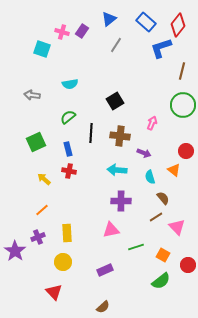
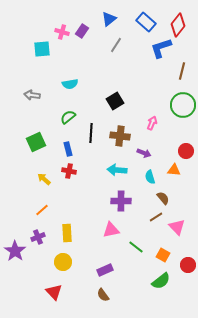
cyan square at (42, 49): rotated 24 degrees counterclockwise
orange triangle at (174, 170): rotated 32 degrees counterclockwise
green line at (136, 247): rotated 56 degrees clockwise
brown semicircle at (103, 307): moved 12 px up; rotated 96 degrees clockwise
